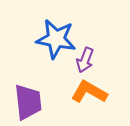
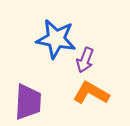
orange L-shape: moved 2 px right, 1 px down
purple trapezoid: rotated 9 degrees clockwise
